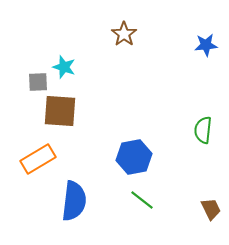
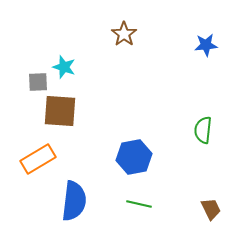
green line: moved 3 px left, 4 px down; rotated 25 degrees counterclockwise
